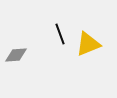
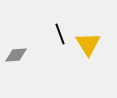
yellow triangle: rotated 40 degrees counterclockwise
